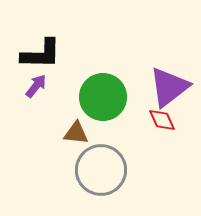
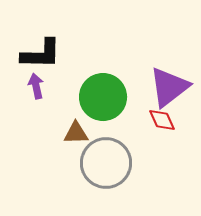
purple arrow: rotated 50 degrees counterclockwise
brown triangle: rotated 8 degrees counterclockwise
gray circle: moved 5 px right, 7 px up
